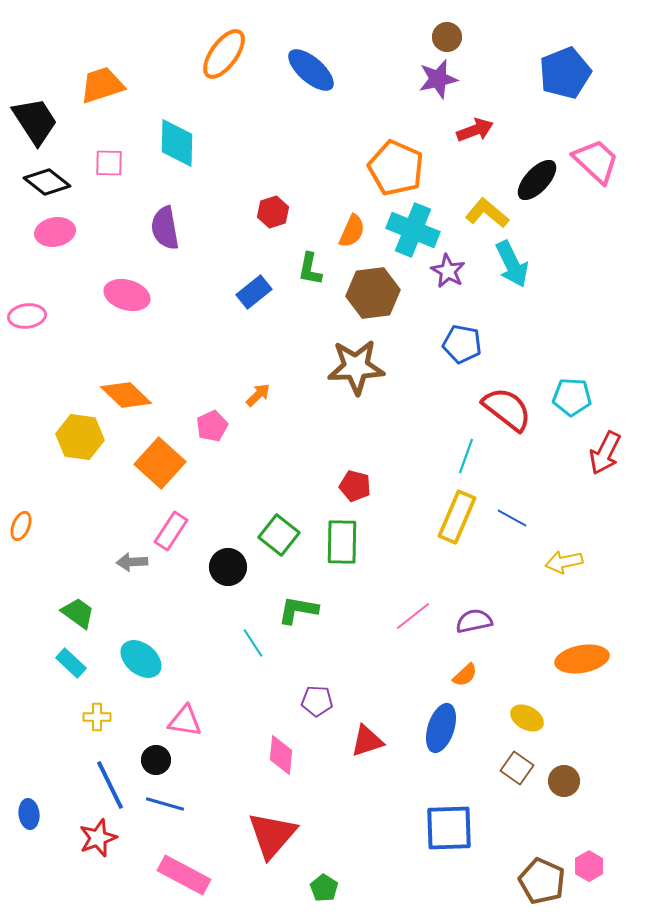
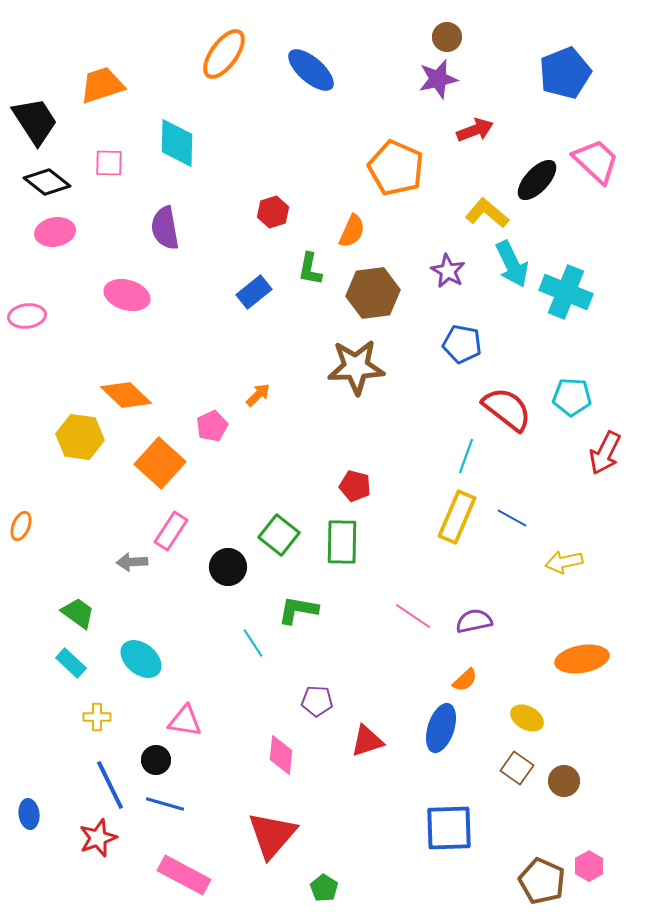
cyan cross at (413, 230): moved 153 px right, 62 px down
pink line at (413, 616): rotated 72 degrees clockwise
orange semicircle at (465, 675): moved 5 px down
